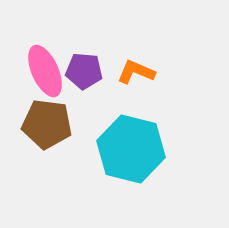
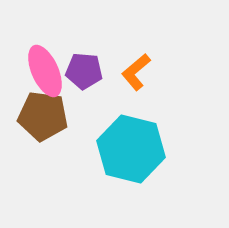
orange L-shape: rotated 63 degrees counterclockwise
brown pentagon: moved 4 px left, 8 px up
